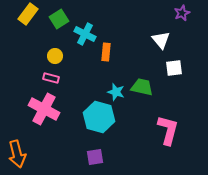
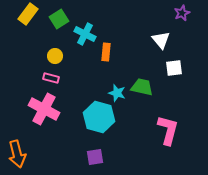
cyan star: moved 1 px right, 1 px down
